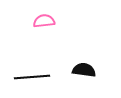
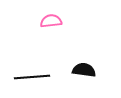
pink semicircle: moved 7 px right
